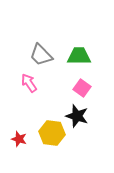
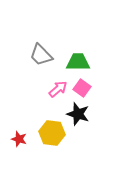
green trapezoid: moved 1 px left, 6 px down
pink arrow: moved 29 px right, 6 px down; rotated 84 degrees clockwise
black star: moved 1 px right, 2 px up
